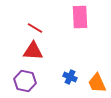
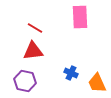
red triangle: rotated 10 degrees counterclockwise
blue cross: moved 1 px right, 4 px up
